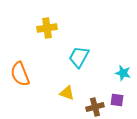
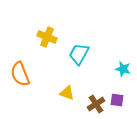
yellow cross: moved 9 px down; rotated 30 degrees clockwise
cyan trapezoid: moved 3 px up
cyan star: moved 4 px up
brown cross: moved 1 px right, 3 px up; rotated 18 degrees counterclockwise
